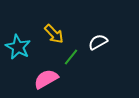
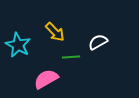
yellow arrow: moved 1 px right, 2 px up
cyan star: moved 2 px up
green line: rotated 48 degrees clockwise
